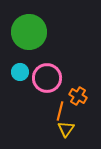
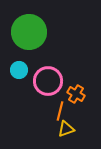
cyan circle: moved 1 px left, 2 px up
pink circle: moved 1 px right, 3 px down
orange cross: moved 2 px left, 2 px up
yellow triangle: rotated 36 degrees clockwise
